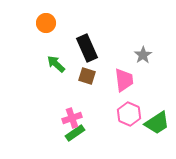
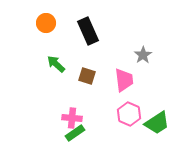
black rectangle: moved 1 px right, 17 px up
pink cross: rotated 24 degrees clockwise
